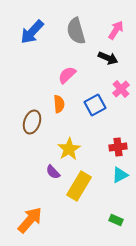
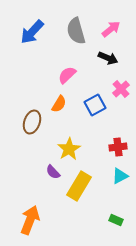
pink arrow: moved 5 px left, 1 px up; rotated 18 degrees clockwise
orange semicircle: rotated 36 degrees clockwise
cyan triangle: moved 1 px down
orange arrow: rotated 20 degrees counterclockwise
